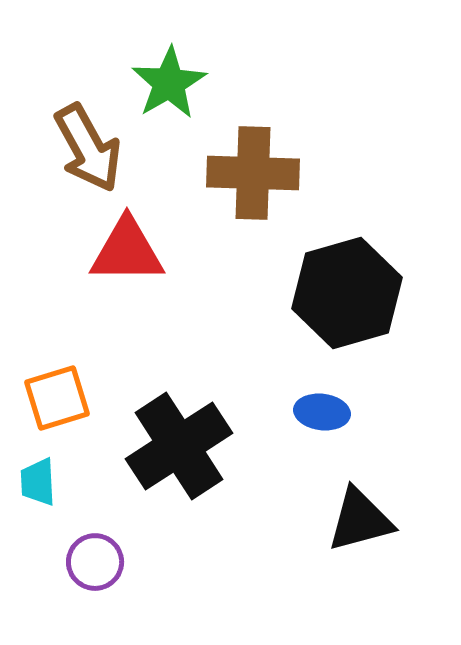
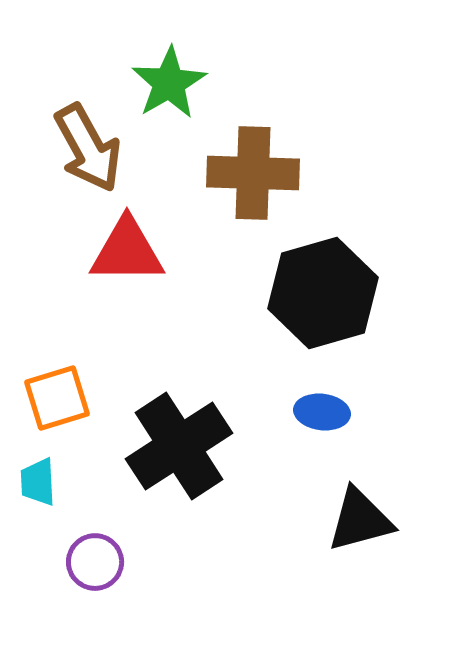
black hexagon: moved 24 px left
